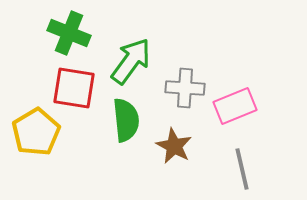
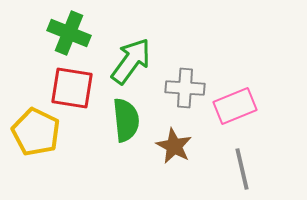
red square: moved 2 px left
yellow pentagon: rotated 15 degrees counterclockwise
